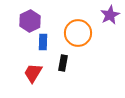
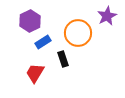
purple star: moved 3 px left, 1 px down
blue rectangle: rotated 56 degrees clockwise
black rectangle: moved 4 px up; rotated 28 degrees counterclockwise
red trapezoid: moved 2 px right
